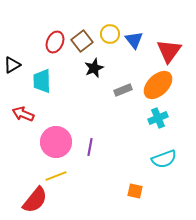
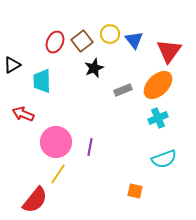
yellow line: moved 2 px right, 2 px up; rotated 35 degrees counterclockwise
